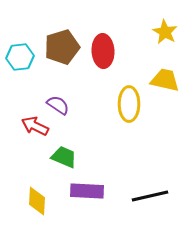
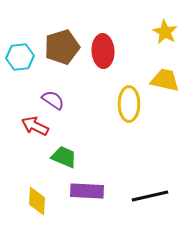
purple semicircle: moved 5 px left, 5 px up
